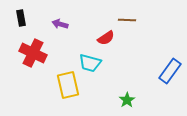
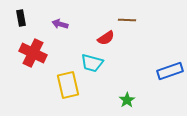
cyan trapezoid: moved 2 px right
blue rectangle: rotated 35 degrees clockwise
